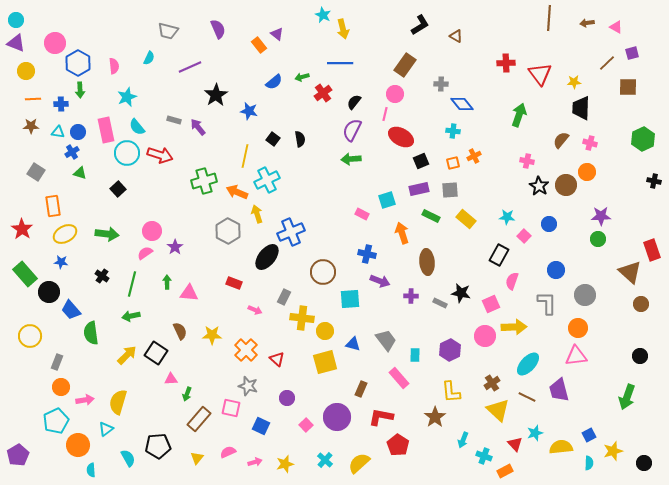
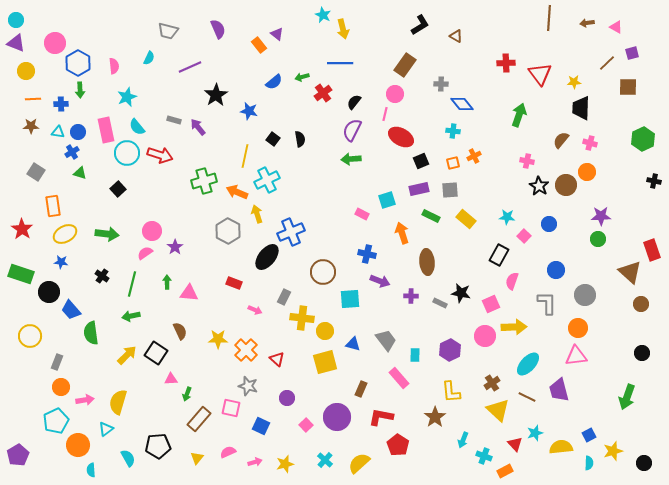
green rectangle at (25, 274): moved 4 px left; rotated 30 degrees counterclockwise
yellow star at (212, 335): moved 6 px right, 4 px down
black circle at (640, 356): moved 2 px right, 3 px up
